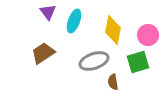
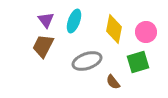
purple triangle: moved 2 px left, 8 px down
yellow diamond: moved 1 px right, 1 px up
pink circle: moved 2 px left, 3 px up
brown trapezoid: moved 7 px up; rotated 30 degrees counterclockwise
gray ellipse: moved 7 px left
brown semicircle: rotated 28 degrees counterclockwise
